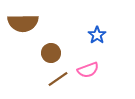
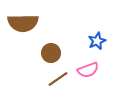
blue star: moved 6 px down; rotated 12 degrees clockwise
